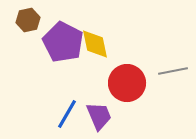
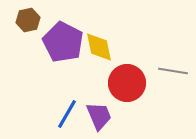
yellow diamond: moved 4 px right, 3 px down
gray line: rotated 20 degrees clockwise
